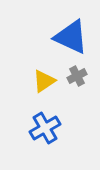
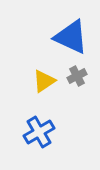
blue cross: moved 6 px left, 4 px down
